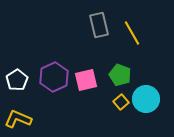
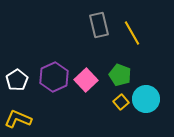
pink square: rotated 30 degrees counterclockwise
